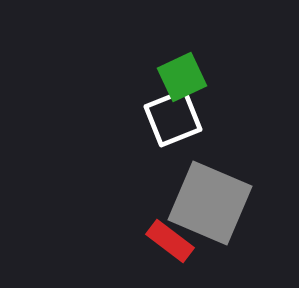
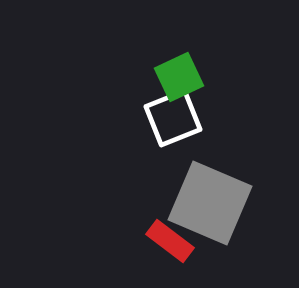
green square: moved 3 px left
